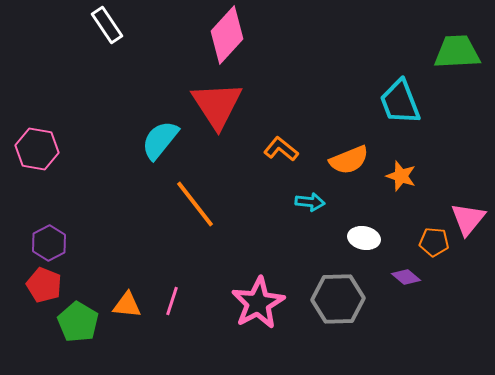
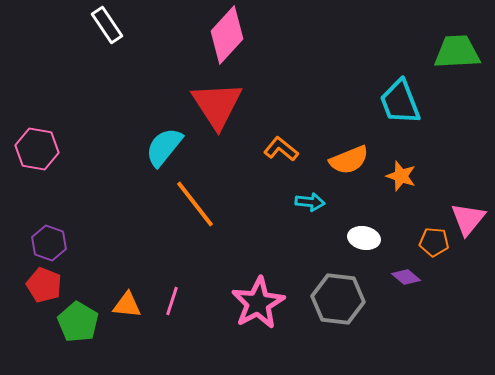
cyan semicircle: moved 4 px right, 7 px down
purple hexagon: rotated 12 degrees counterclockwise
gray hexagon: rotated 9 degrees clockwise
